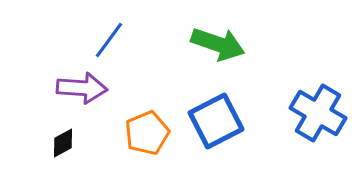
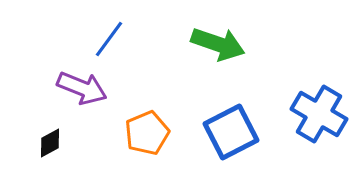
blue line: moved 1 px up
purple arrow: rotated 18 degrees clockwise
blue cross: moved 1 px right, 1 px down
blue square: moved 15 px right, 11 px down
black diamond: moved 13 px left
